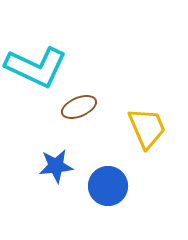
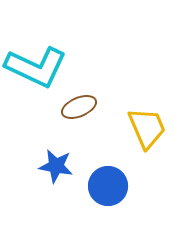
blue star: rotated 16 degrees clockwise
